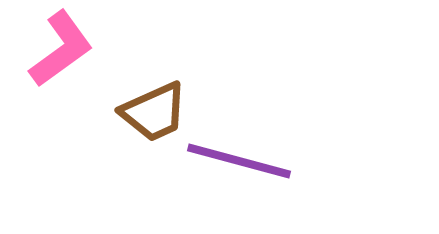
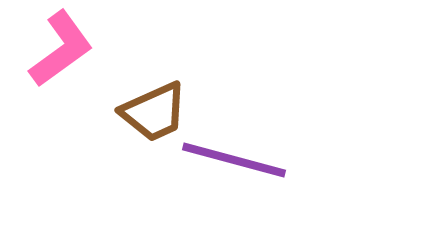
purple line: moved 5 px left, 1 px up
